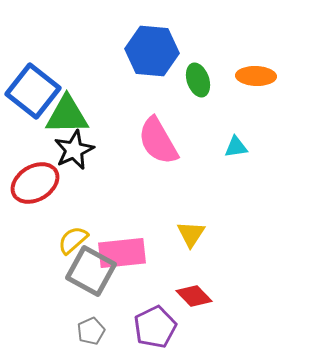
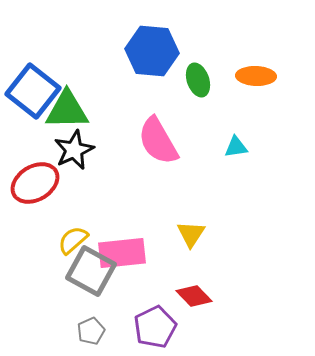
green triangle: moved 5 px up
